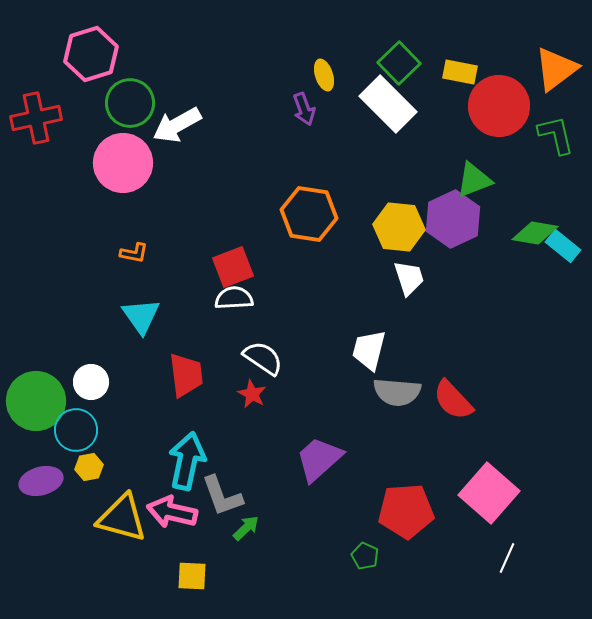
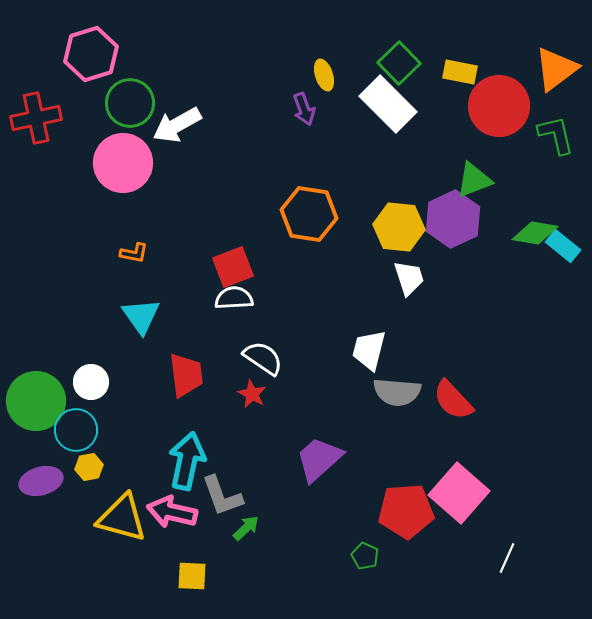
pink square at (489, 493): moved 30 px left
